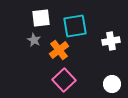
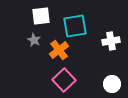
white square: moved 2 px up
